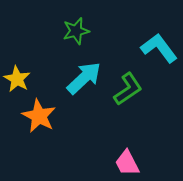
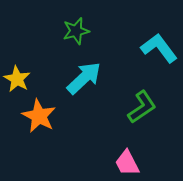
green L-shape: moved 14 px right, 18 px down
